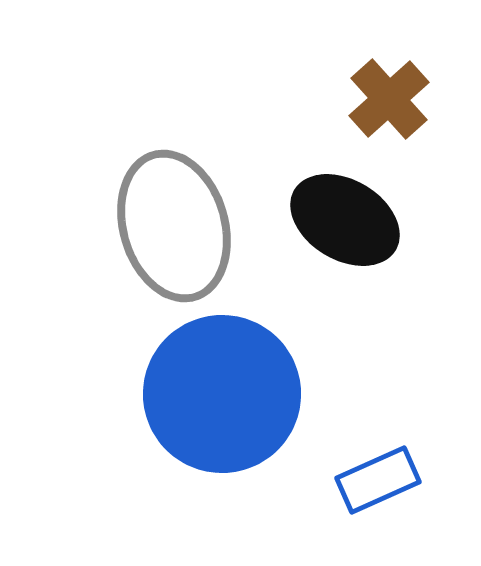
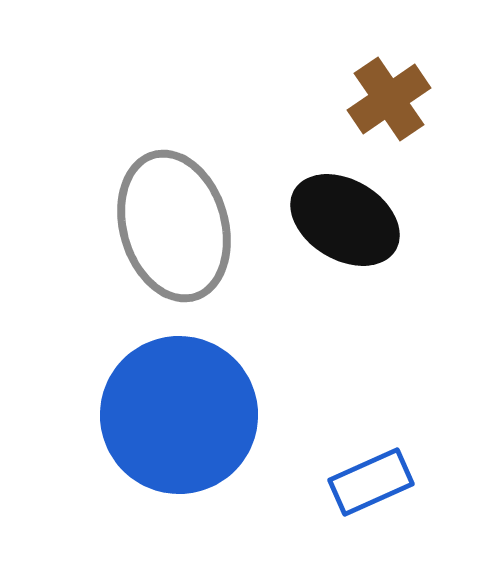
brown cross: rotated 8 degrees clockwise
blue circle: moved 43 px left, 21 px down
blue rectangle: moved 7 px left, 2 px down
